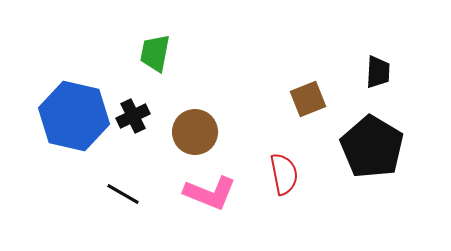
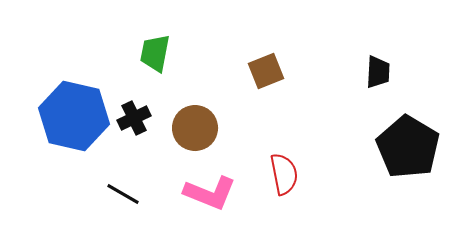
brown square: moved 42 px left, 28 px up
black cross: moved 1 px right, 2 px down
brown circle: moved 4 px up
black pentagon: moved 36 px right
